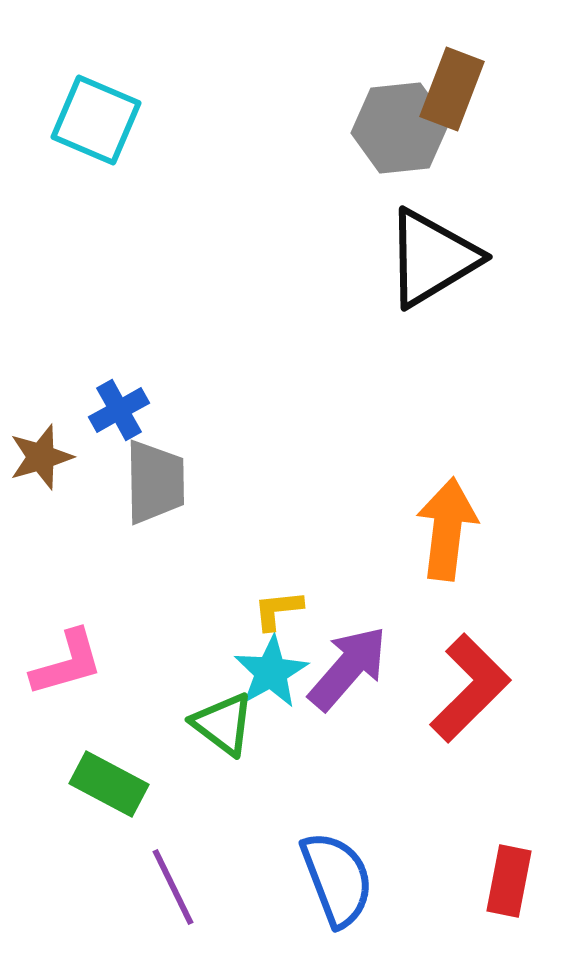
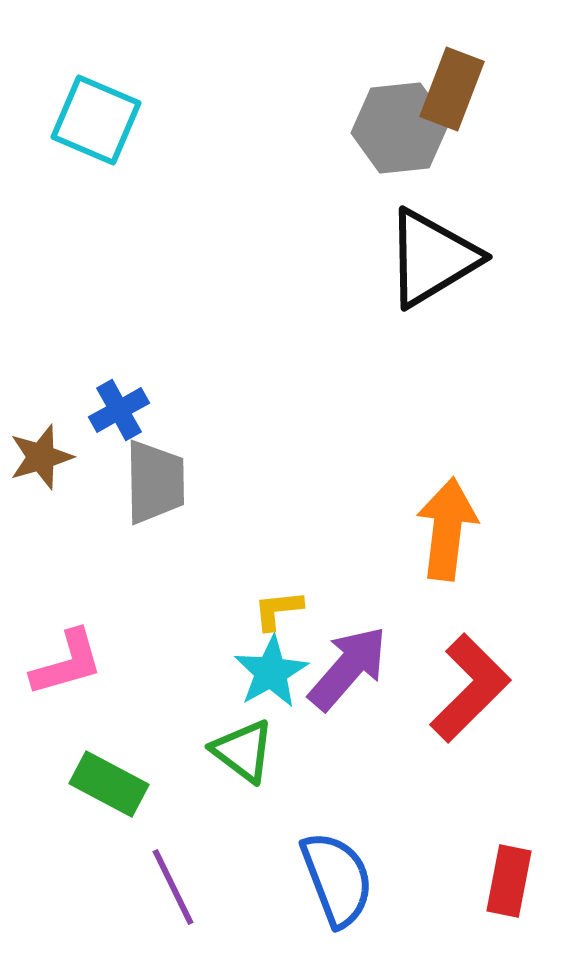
green triangle: moved 20 px right, 27 px down
